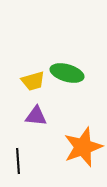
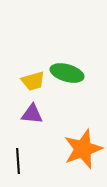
purple triangle: moved 4 px left, 2 px up
orange star: moved 2 px down
